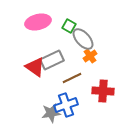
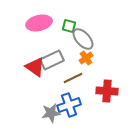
pink ellipse: moved 1 px right, 1 px down
green square: rotated 16 degrees counterclockwise
orange cross: moved 4 px left, 2 px down
brown line: moved 1 px right
red cross: moved 4 px right
blue cross: moved 3 px right
